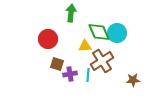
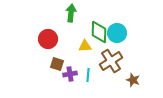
green diamond: rotated 25 degrees clockwise
brown cross: moved 9 px right
brown star: rotated 24 degrees clockwise
